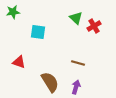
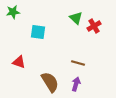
purple arrow: moved 3 px up
